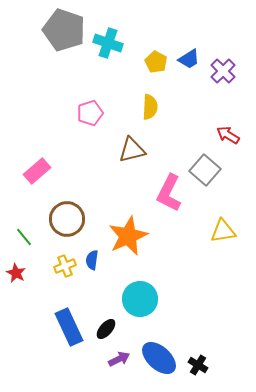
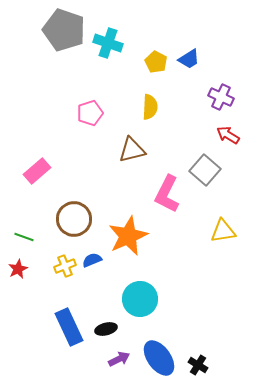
purple cross: moved 2 px left, 26 px down; rotated 20 degrees counterclockwise
pink L-shape: moved 2 px left, 1 px down
brown circle: moved 7 px right
green line: rotated 30 degrees counterclockwise
blue semicircle: rotated 60 degrees clockwise
red star: moved 2 px right, 4 px up; rotated 18 degrees clockwise
black ellipse: rotated 35 degrees clockwise
blue ellipse: rotated 12 degrees clockwise
